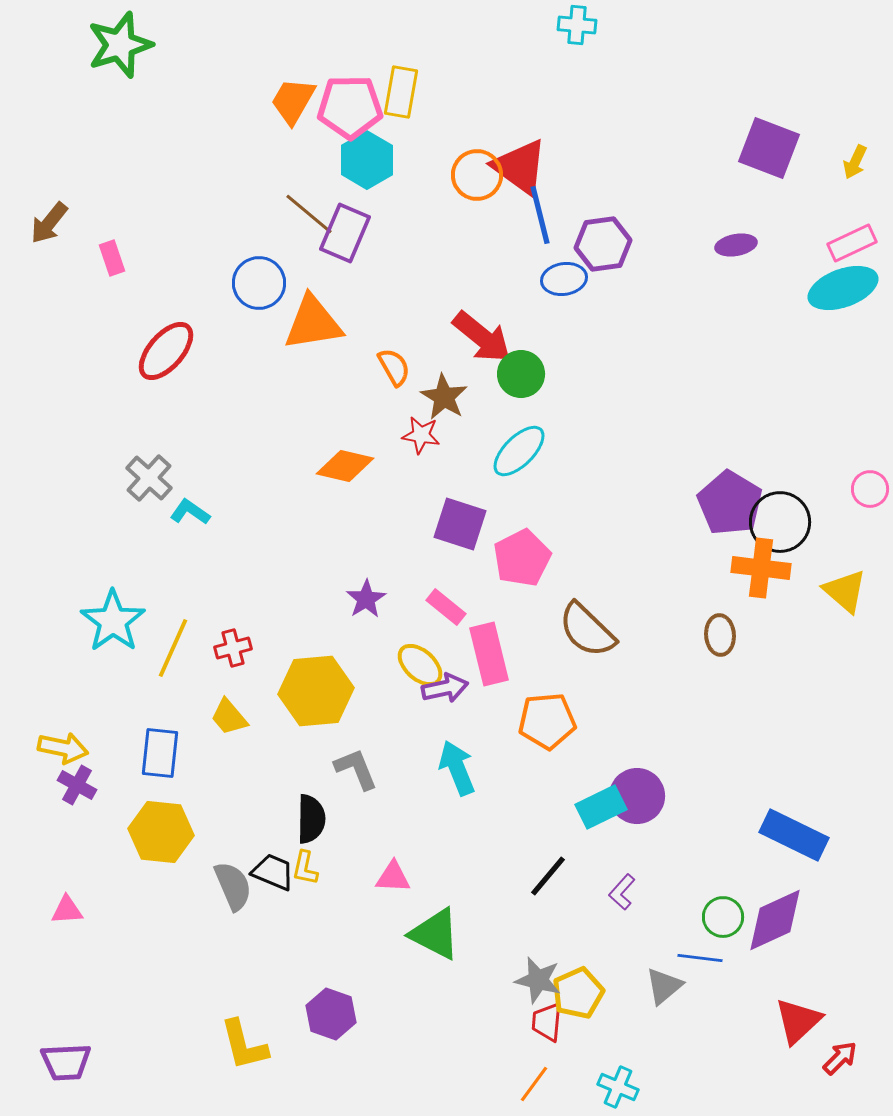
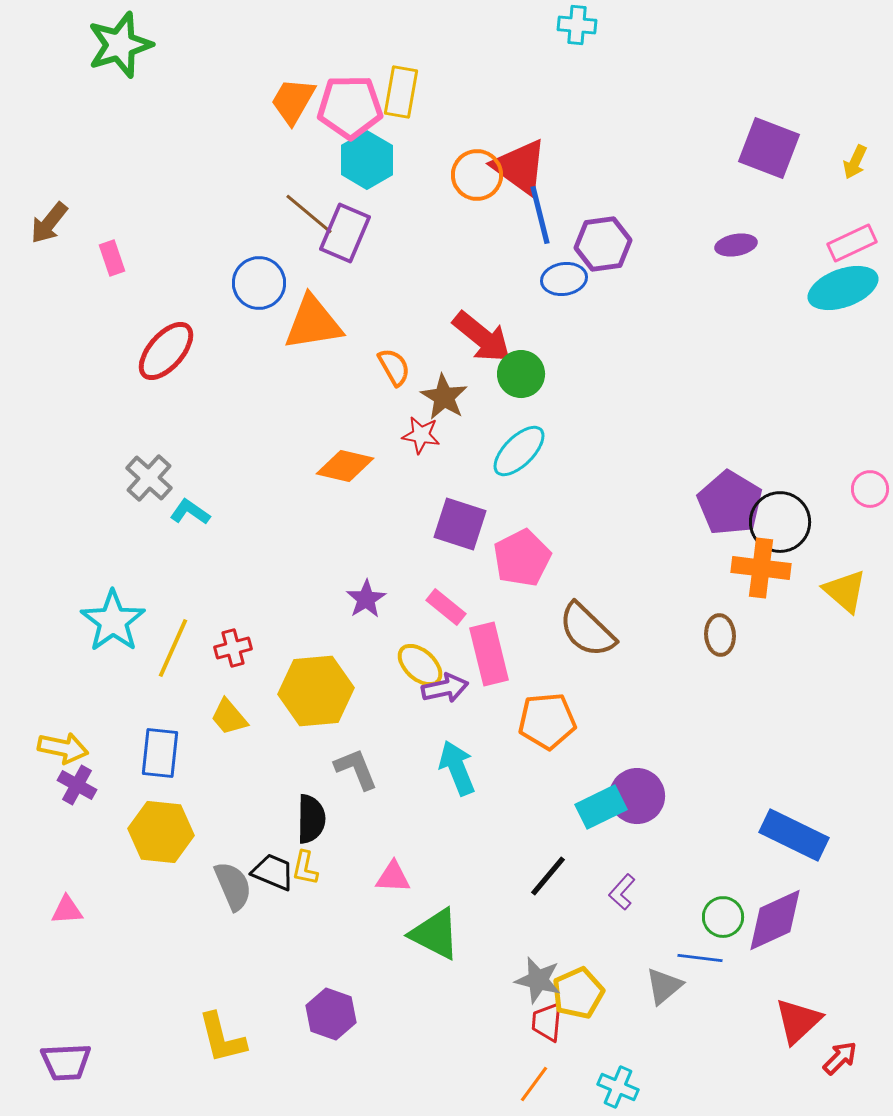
yellow L-shape at (244, 1045): moved 22 px left, 7 px up
